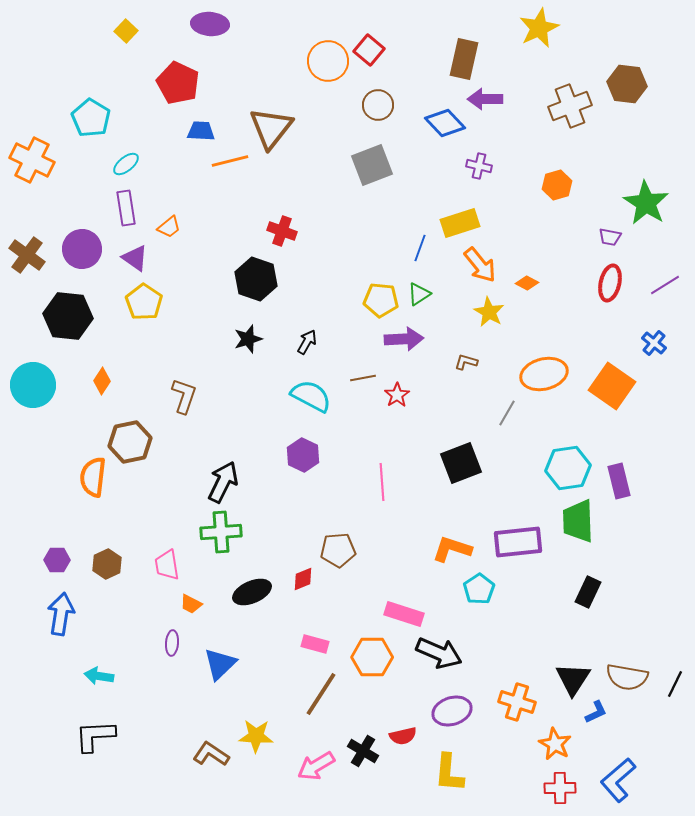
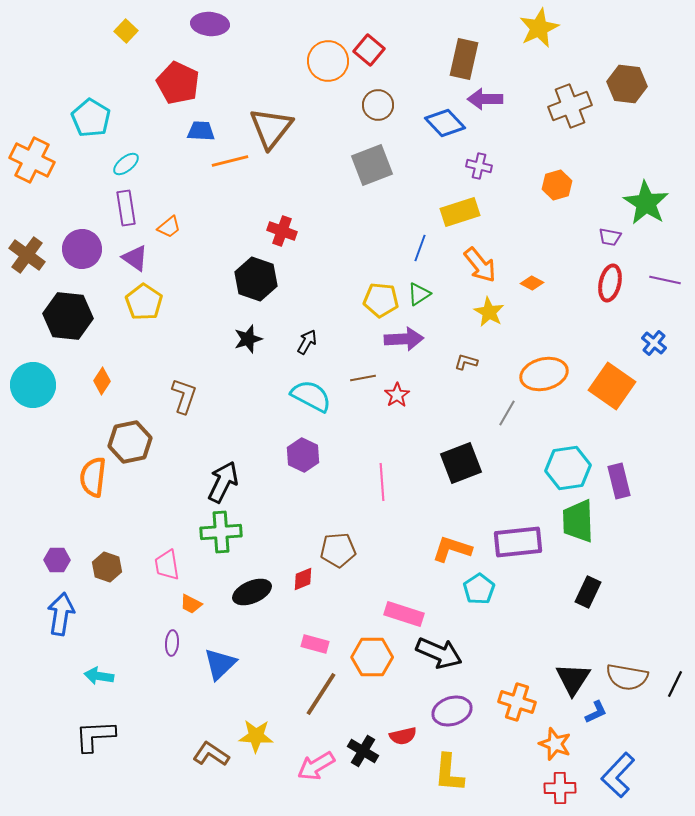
yellow rectangle at (460, 223): moved 11 px up
orange diamond at (527, 283): moved 5 px right
purple line at (665, 285): moved 5 px up; rotated 44 degrees clockwise
brown hexagon at (107, 564): moved 3 px down; rotated 16 degrees counterclockwise
orange star at (555, 744): rotated 8 degrees counterclockwise
blue L-shape at (618, 780): moved 5 px up; rotated 6 degrees counterclockwise
